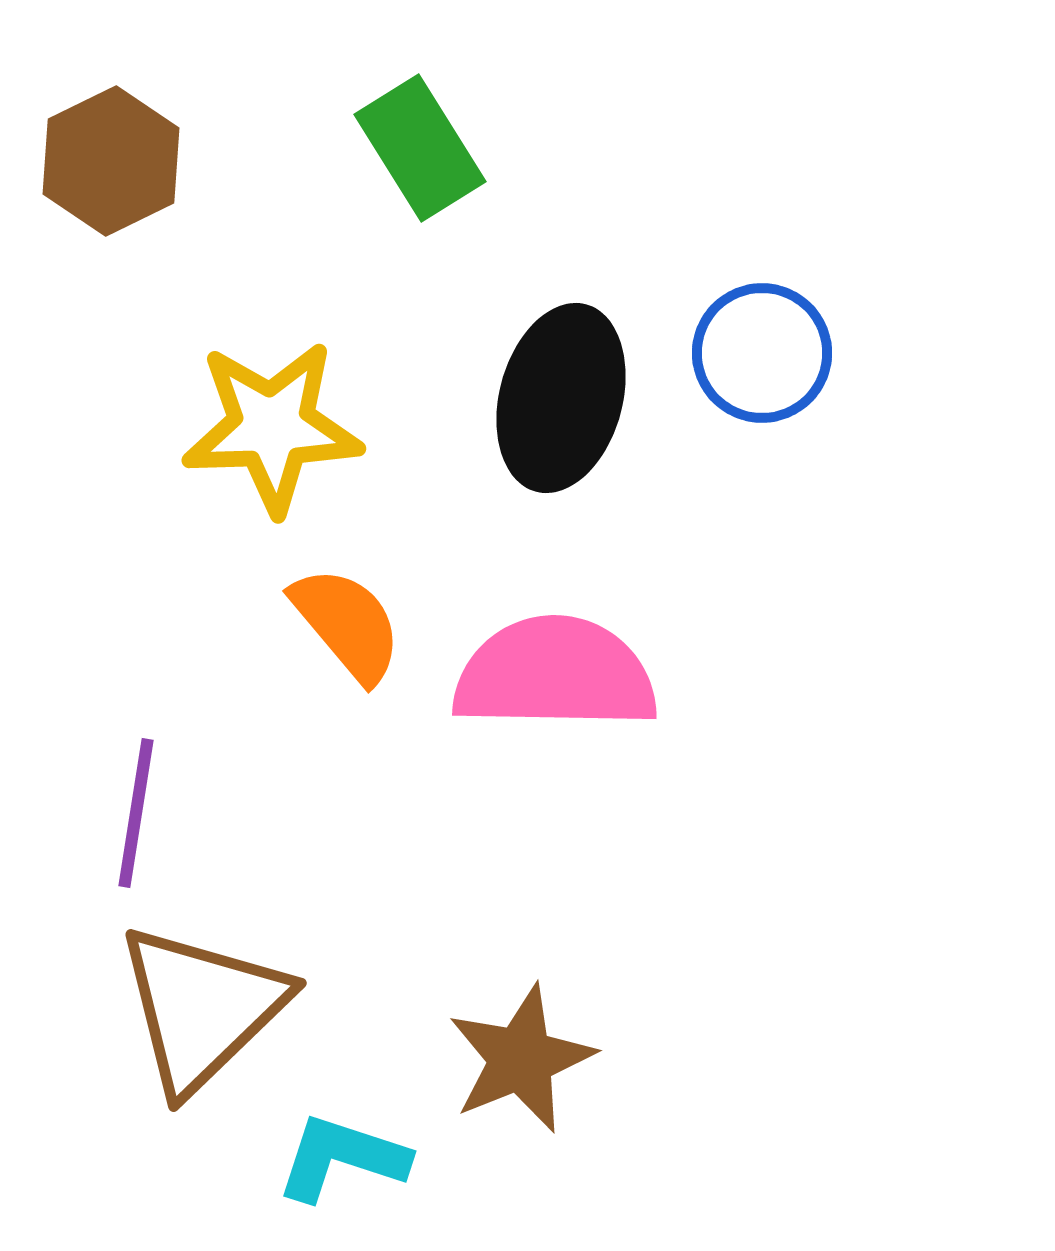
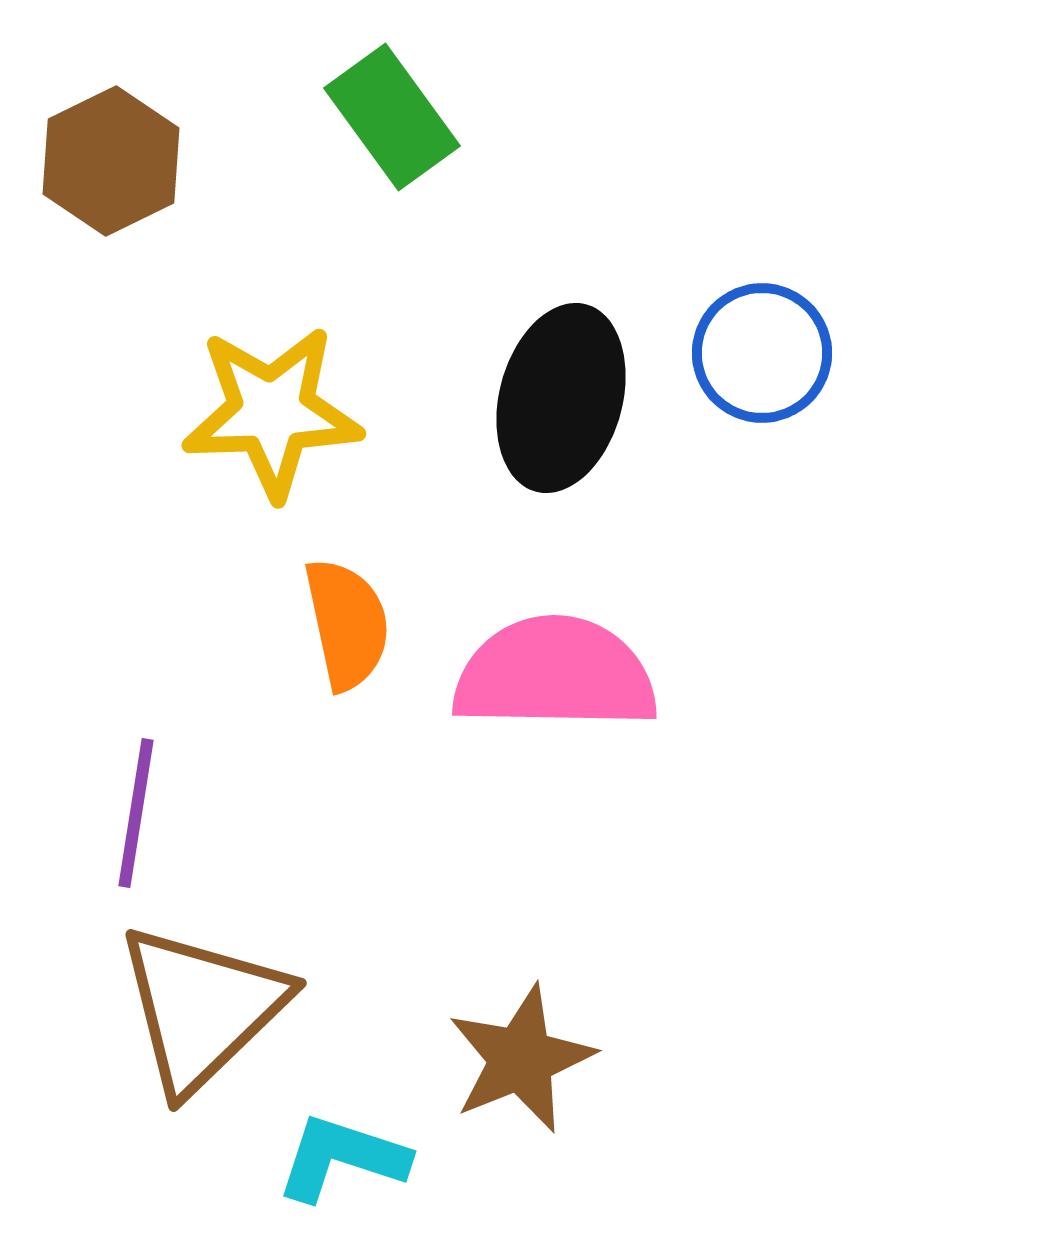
green rectangle: moved 28 px left, 31 px up; rotated 4 degrees counterclockwise
yellow star: moved 15 px up
orange semicircle: rotated 28 degrees clockwise
